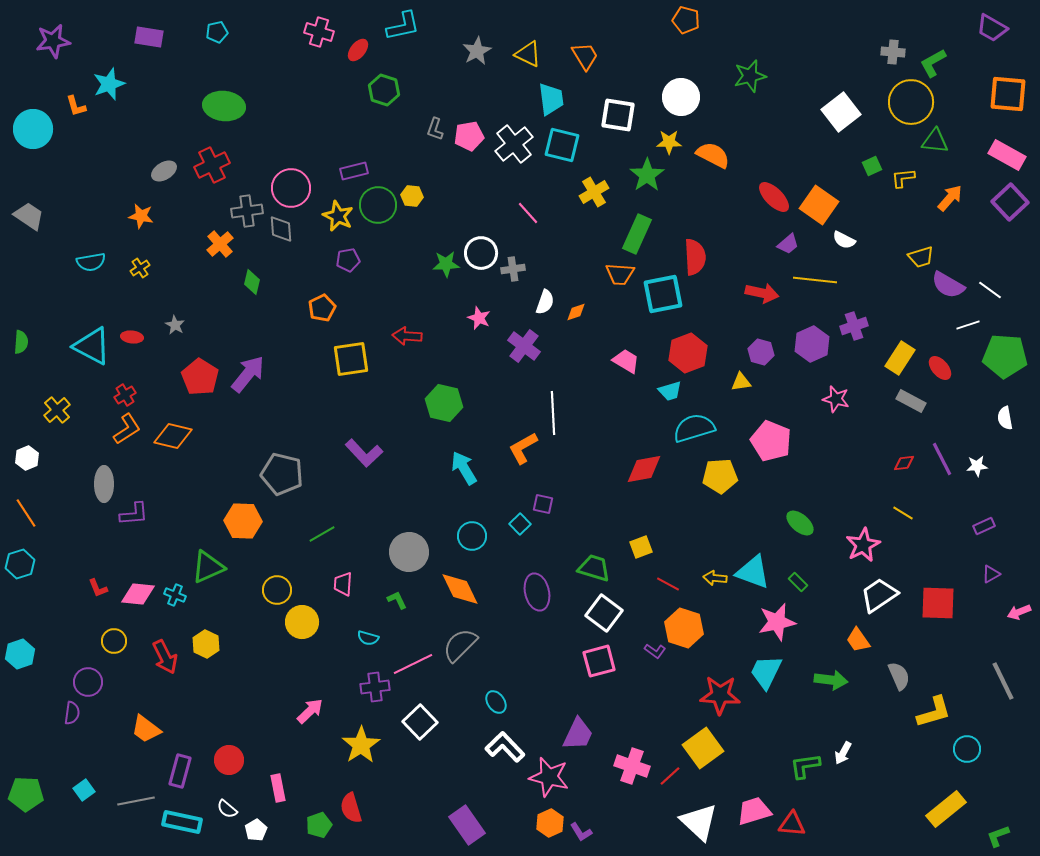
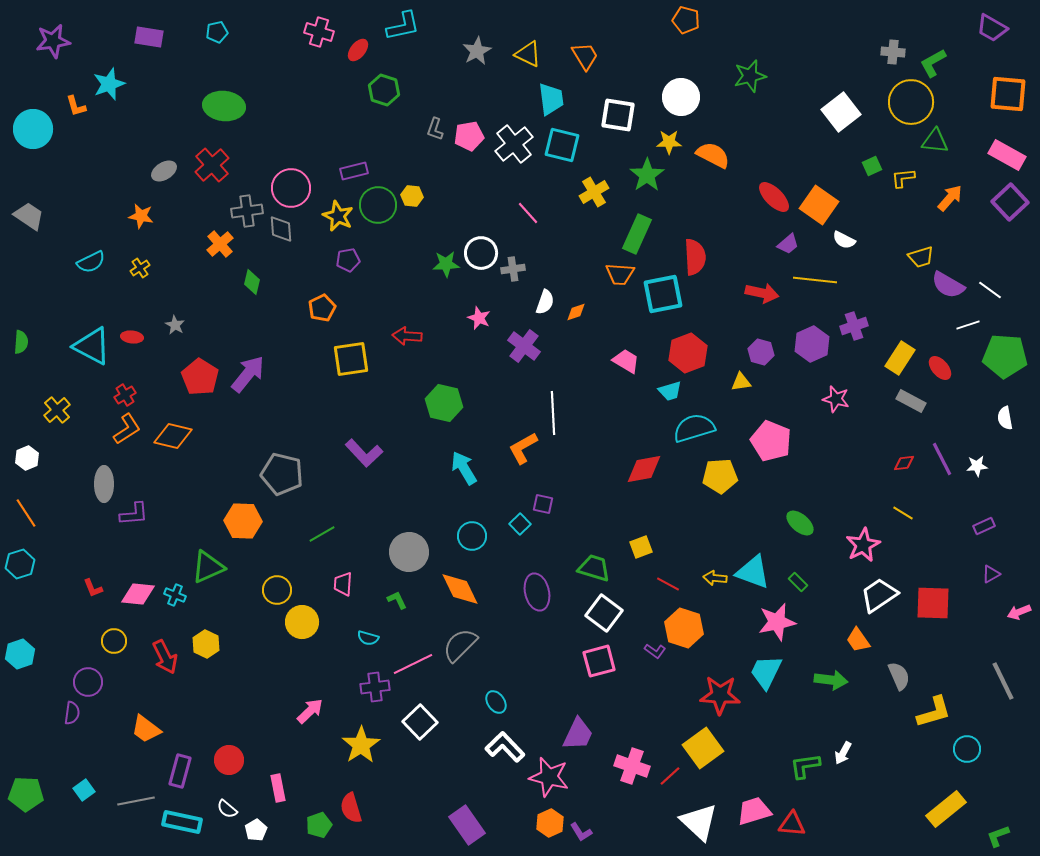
red cross at (212, 165): rotated 16 degrees counterclockwise
cyan semicircle at (91, 262): rotated 16 degrees counterclockwise
red L-shape at (98, 588): moved 5 px left
red square at (938, 603): moved 5 px left
